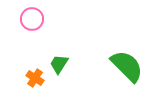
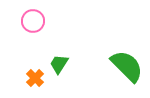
pink circle: moved 1 px right, 2 px down
orange cross: rotated 12 degrees clockwise
